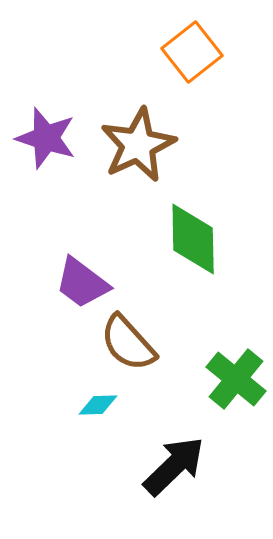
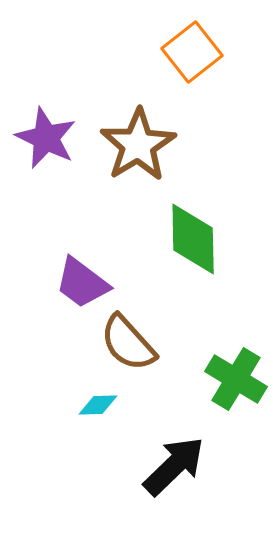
purple star: rotated 8 degrees clockwise
brown star: rotated 6 degrees counterclockwise
green cross: rotated 8 degrees counterclockwise
